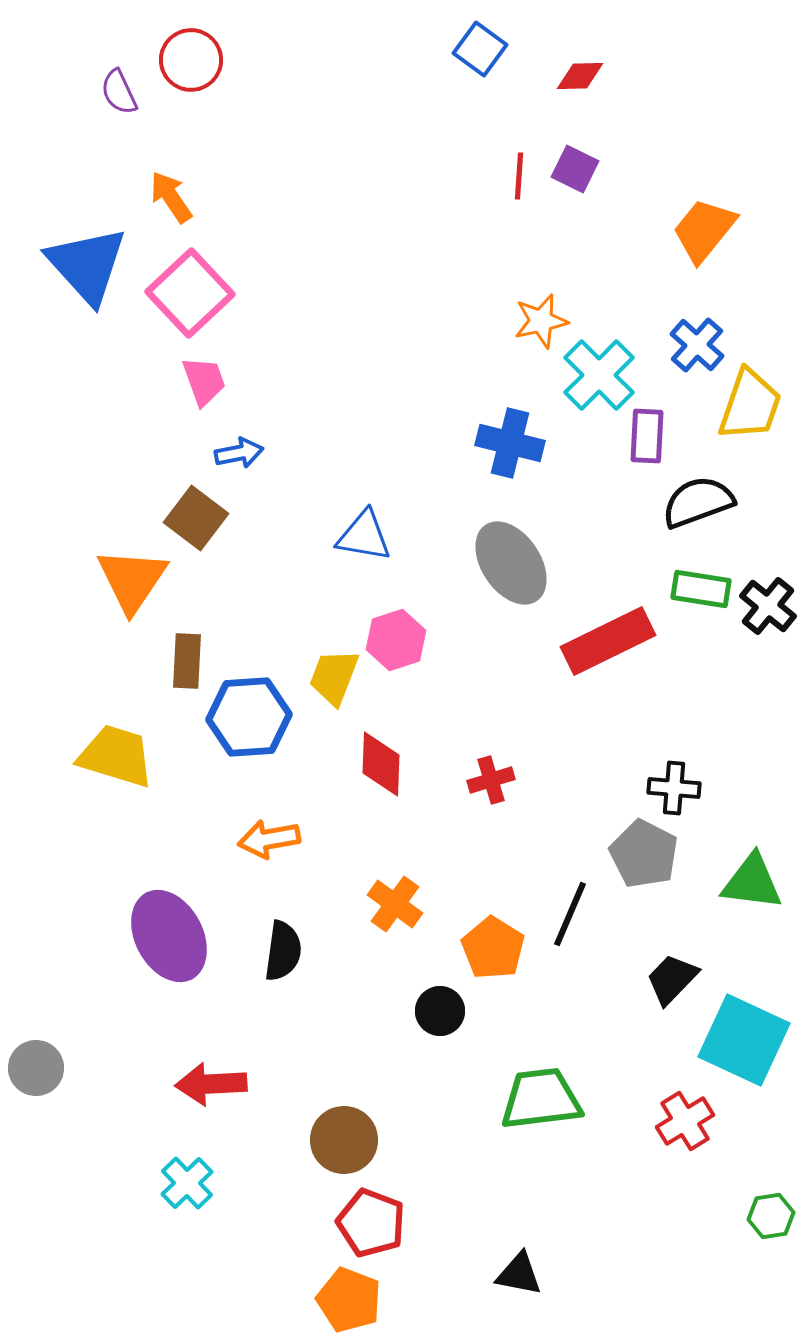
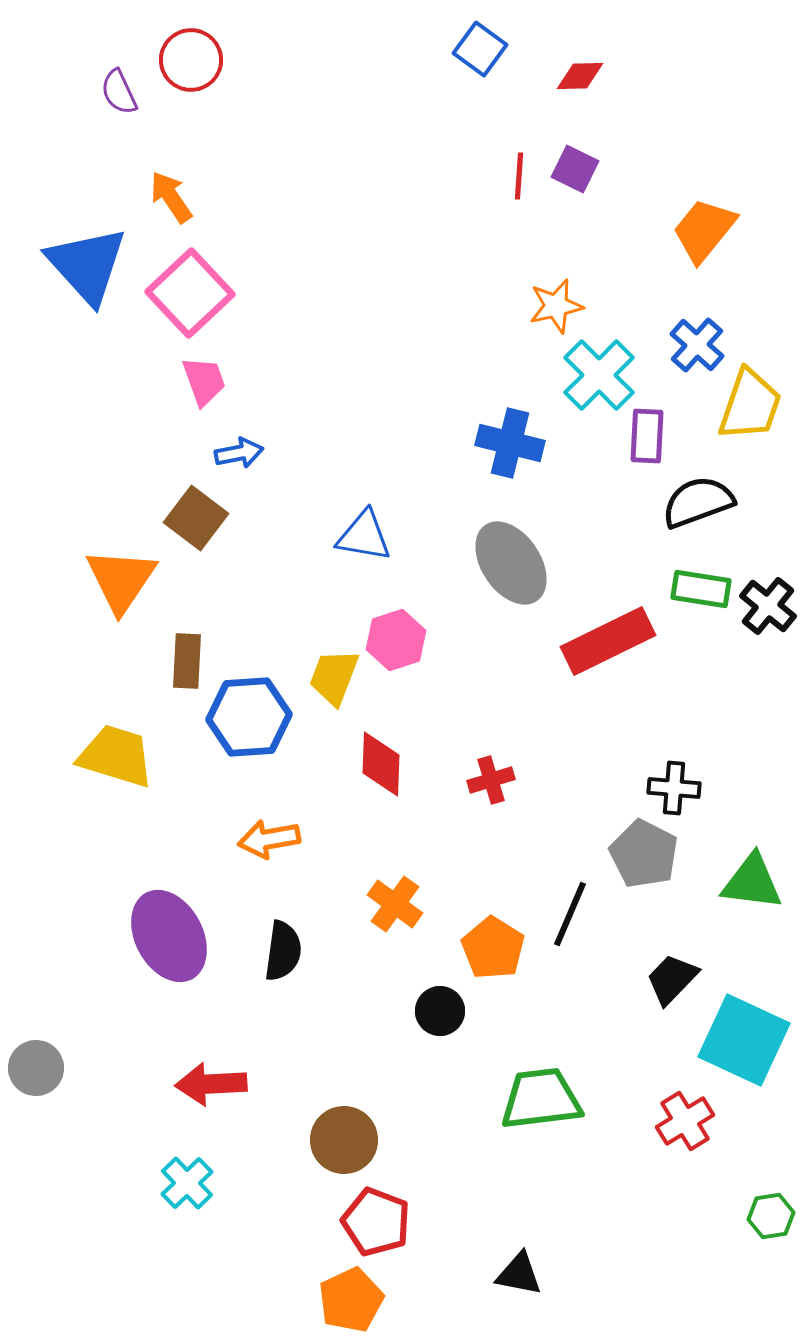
orange star at (541, 321): moved 15 px right, 15 px up
orange triangle at (132, 580): moved 11 px left
red pentagon at (371, 1223): moved 5 px right, 1 px up
orange pentagon at (349, 1300): moved 2 px right; rotated 26 degrees clockwise
